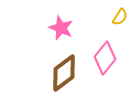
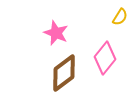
pink star: moved 5 px left, 5 px down
